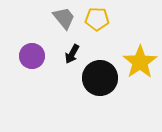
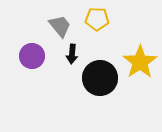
gray trapezoid: moved 4 px left, 8 px down
black arrow: rotated 24 degrees counterclockwise
